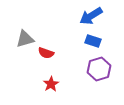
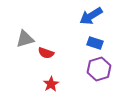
blue rectangle: moved 2 px right, 2 px down
